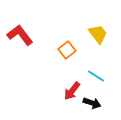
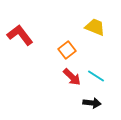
yellow trapezoid: moved 3 px left, 7 px up; rotated 30 degrees counterclockwise
red arrow: moved 14 px up; rotated 84 degrees counterclockwise
black arrow: rotated 12 degrees counterclockwise
